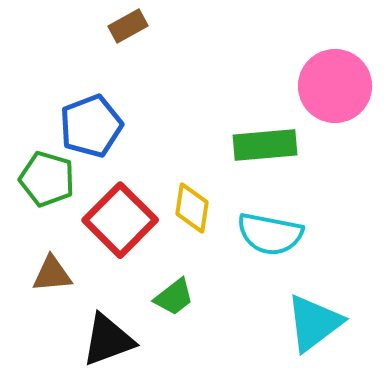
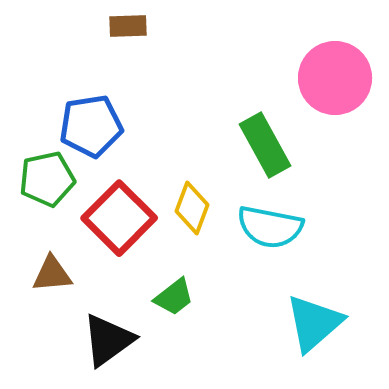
brown rectangle: rotated 27 degrees clockwise
pink circle: moved 8 px up
blue pentagon: rotated 12 degrees clockwise
green rectangle: rotated 66 degrees clockwise
green pentagon: rotated 28 degrees counterclockwise
yellow diamond: rotated 12 degrees clockwise
red square: moved 1 px left, 2 px up
cyan semicircle: moved 7 px up
cyan triangle: rotated 4 degrees counterclockwise
black triangle: rotated 16 degrees counterclockwise
